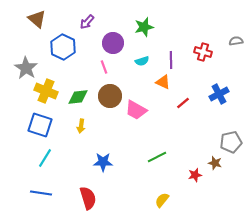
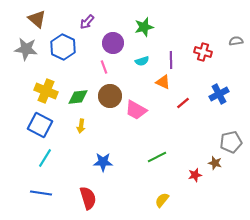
gray star: moved 19 px up; rotated 25 degrees counterclockwise
blue square: rotated 10 degrees clockwise
